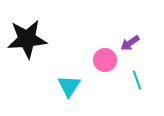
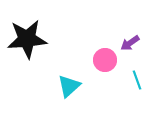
cyan triangle: rotated 15 degrees clockwise
